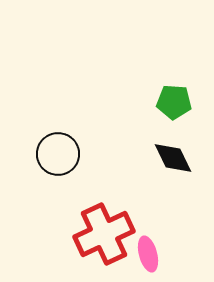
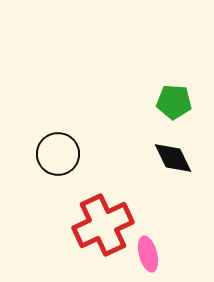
red cross: moved 1 px left, 9 px up
